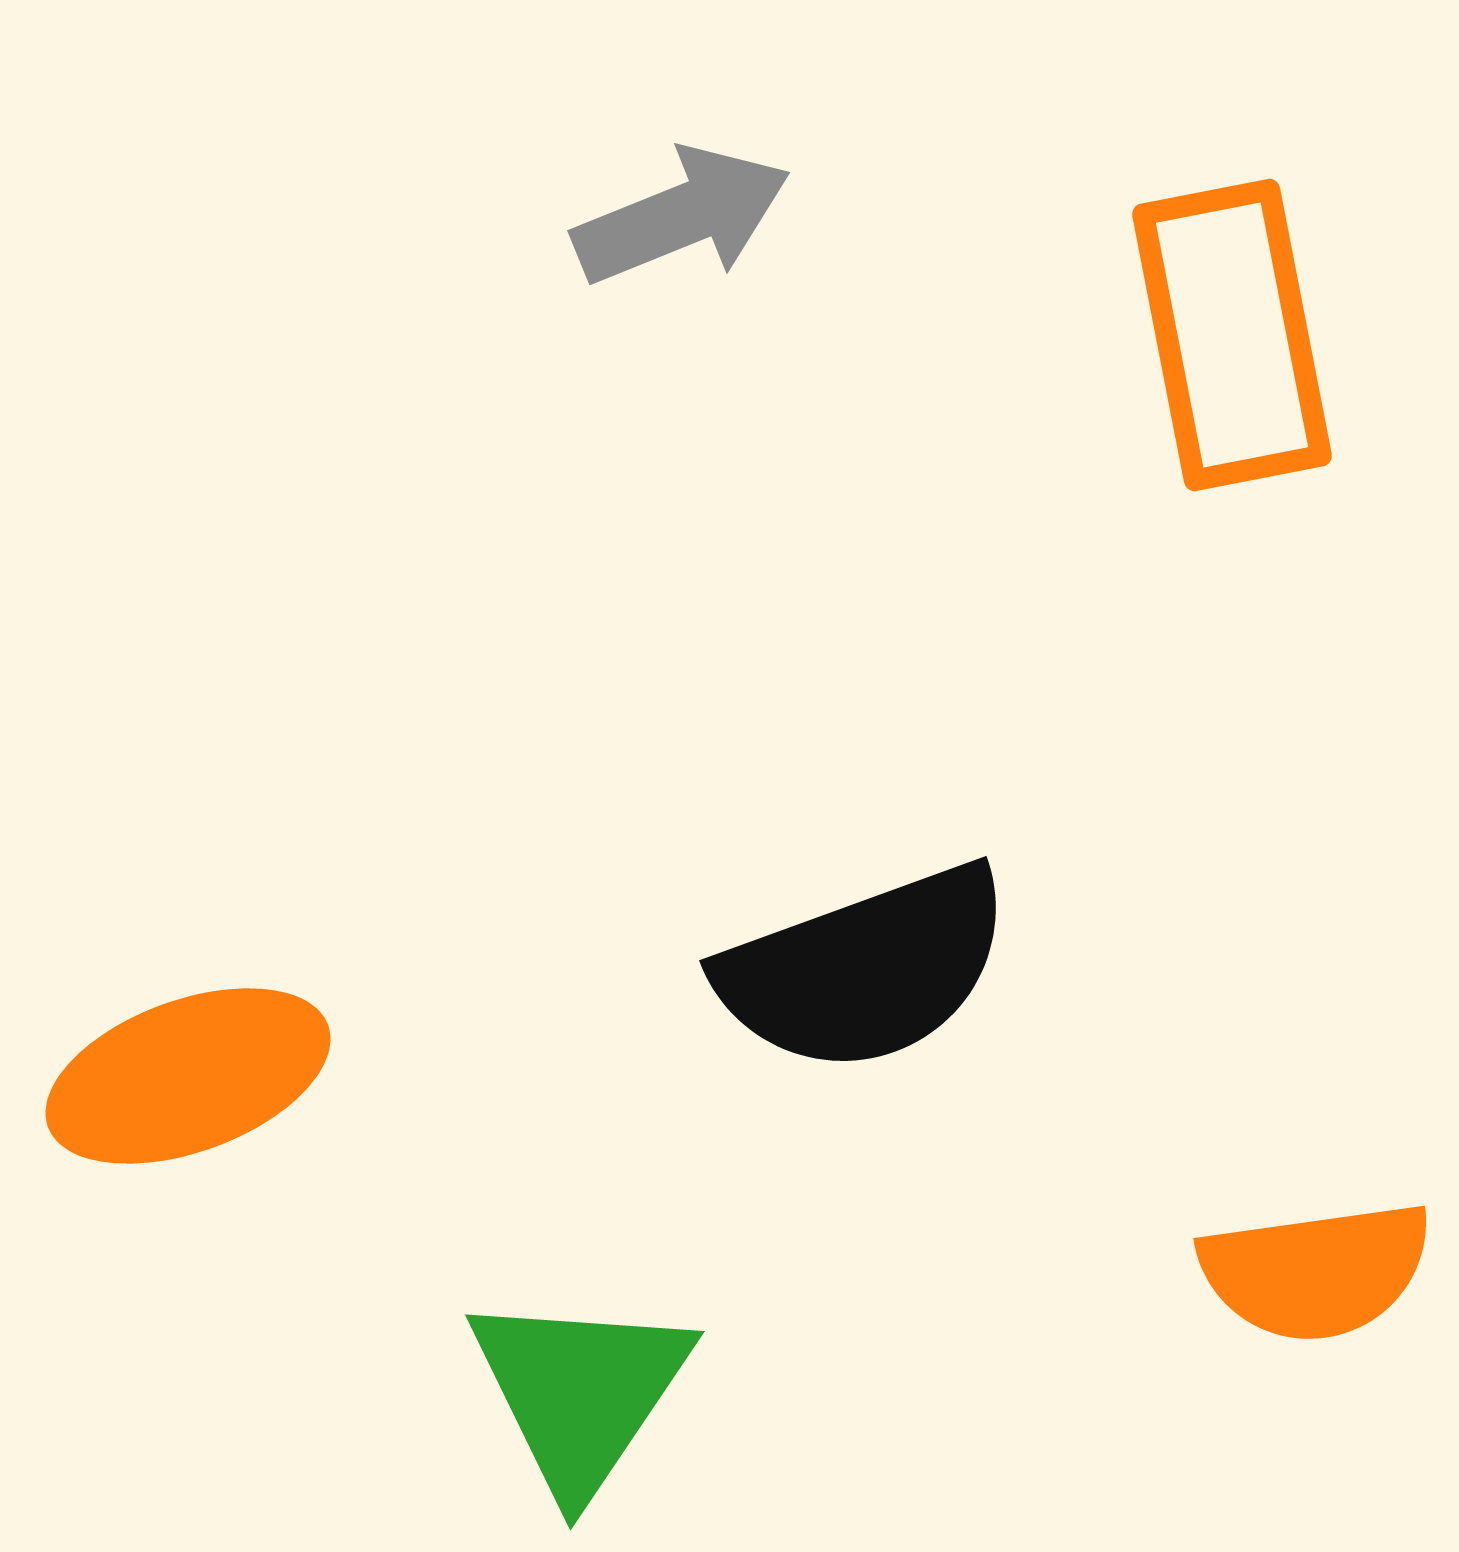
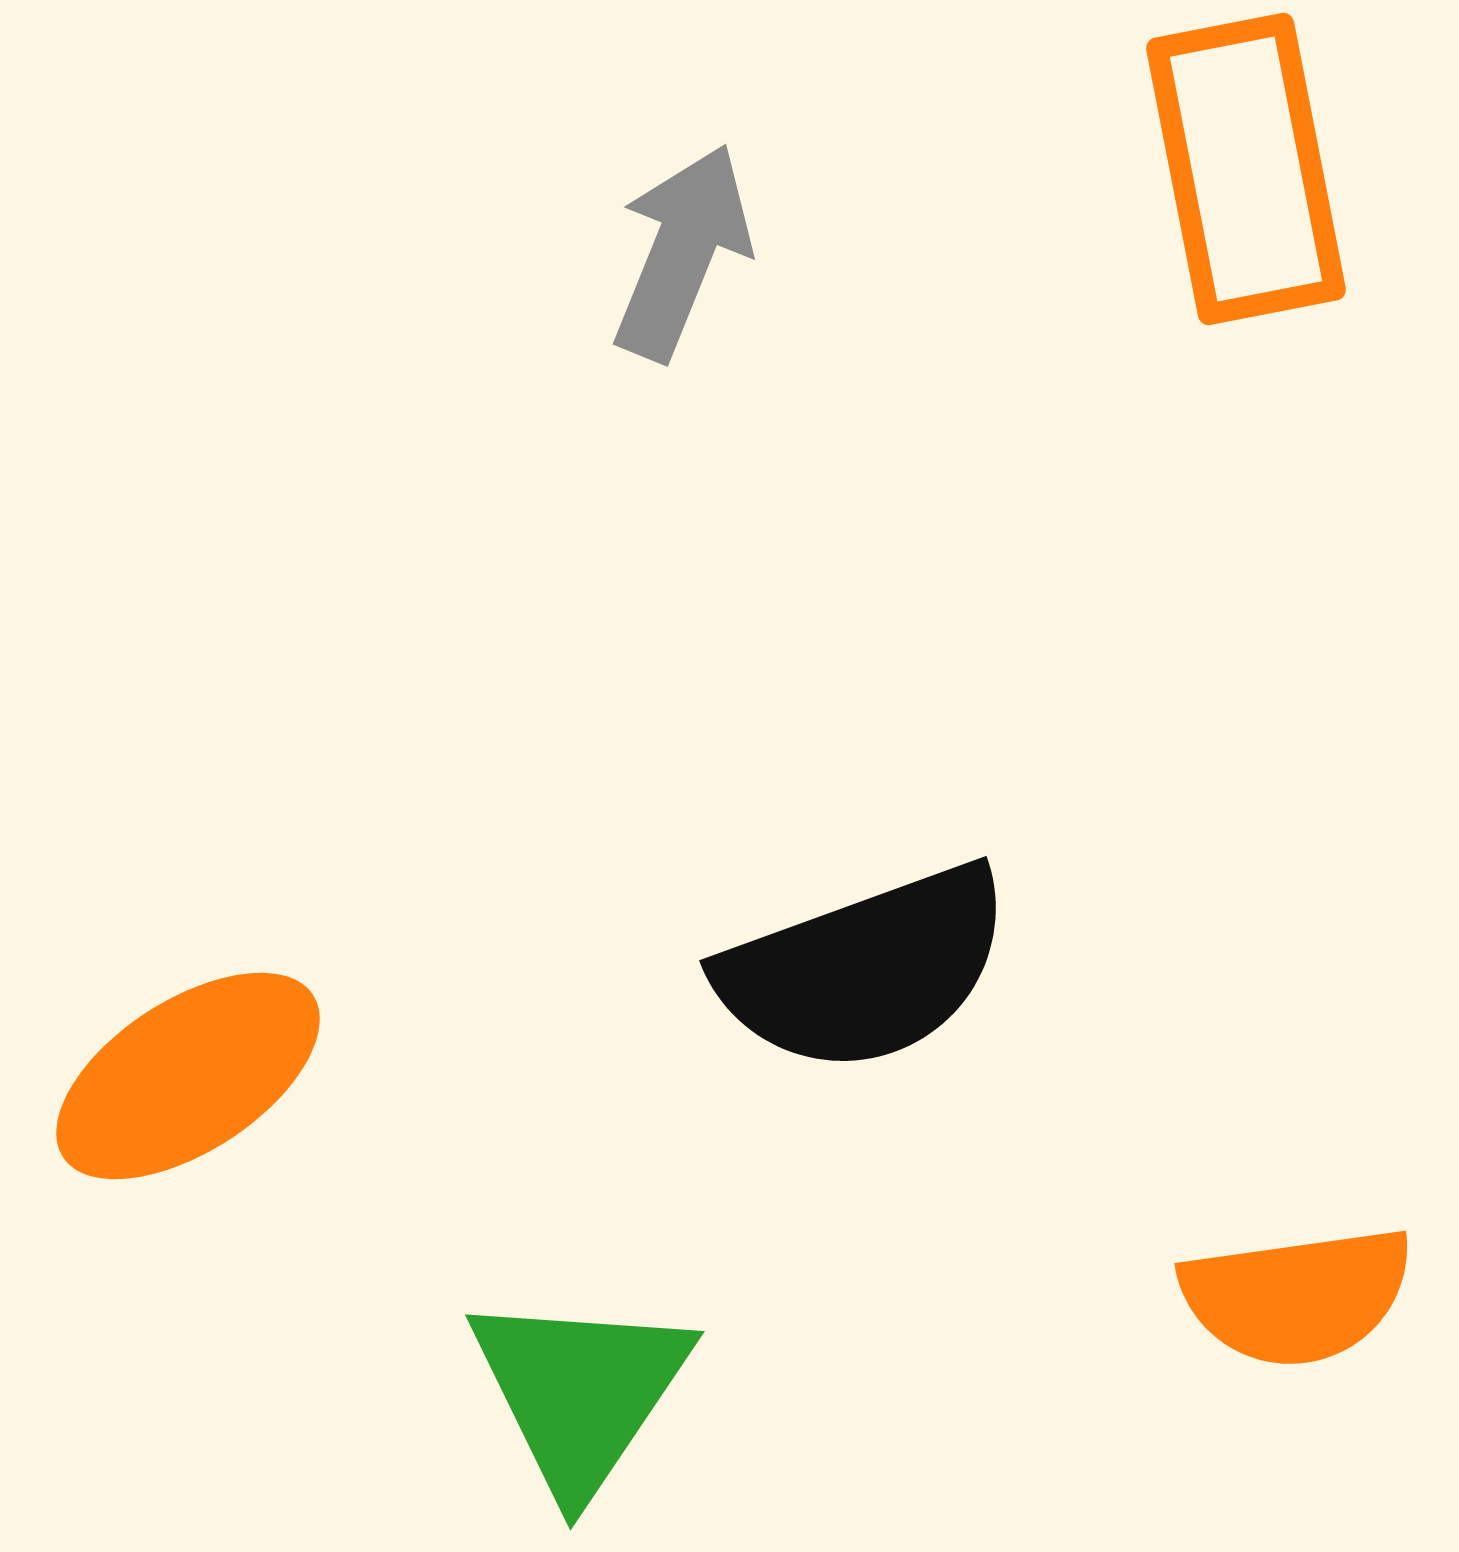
gray arrow: moved 36 px down; rotated 46 degrees counterclockwise
orange rectangle: moved 14 px right, 166 px up
orange ellipse: rotated 13 degrees counterclockwise
orange semicircle: moved 19 px left, 25 px down
